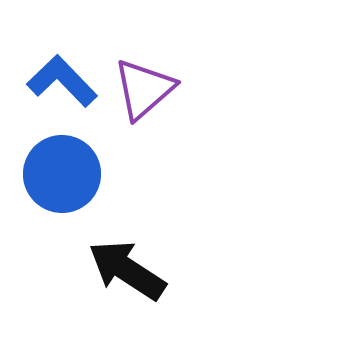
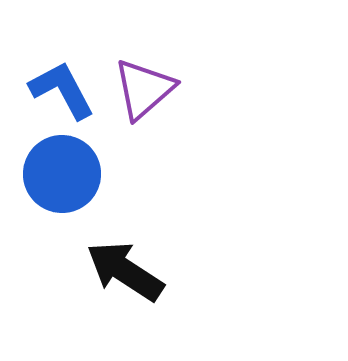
blue L-shape: moved 9 px down; rotated 16 degrees clockwise
black arrow: moved 2 px left, 1 px down
